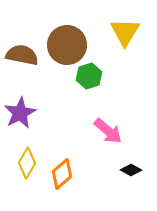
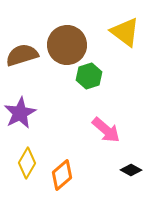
yellow triangle: rotated 24 degrees counterclockwise
brown semicircle: rotated 28 degrees counterclockwise
pink arrow: moved 2 px left, 1 px up
orange diamond: moved 1 px down
